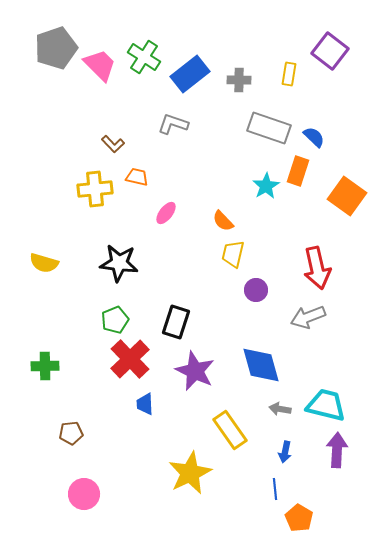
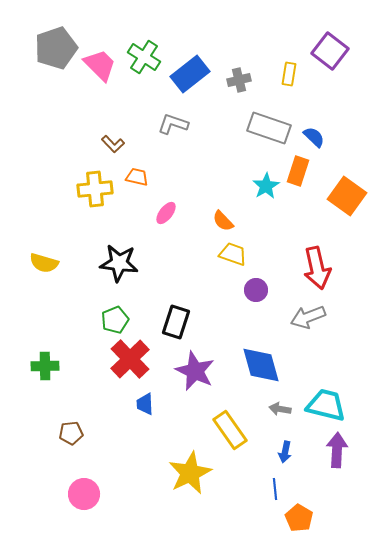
gray cross at (239, 80): rotated 15 degrees counterclockwise
yellow trapezoid at (233, 254): rotated 96 degrees clockwise
